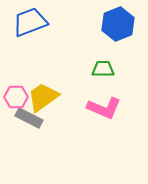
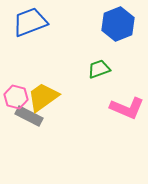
green trapezoid: moved 4 px left; rotated 20 degrees counterclockwise
pink hexagon: rotated 15 degrees clockwise
pink L-shape: moved 23 px right
gray rectangle: moved 2 px up
